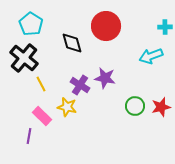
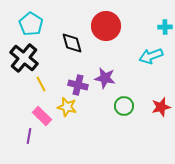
purple cross: moved 2 px left; rotated 18 degrees counterclockwise
green circle: moved 11 px left
